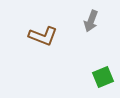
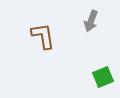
brown L-shape: rotated 120 degrees counterclockwise
